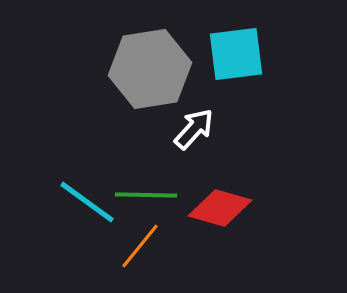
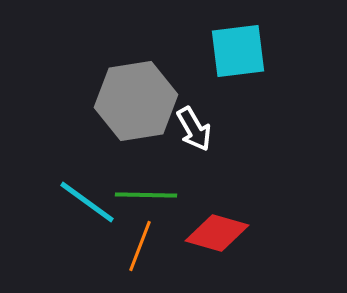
cyan square: moved 2 px right, 3 px up
gray hexagon: moved 14 px left, 32 px down
white arrow: rotated 108 degrees clockwise
red diamond: moved 3 px left, 25 px down
orange line: rotated 18 degrees counterclockwise
